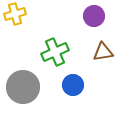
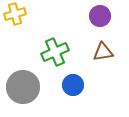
purple circle: moved 6 px right
